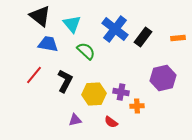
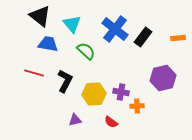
red line: moved 2 px up; rotated 66 degrees clockwise
